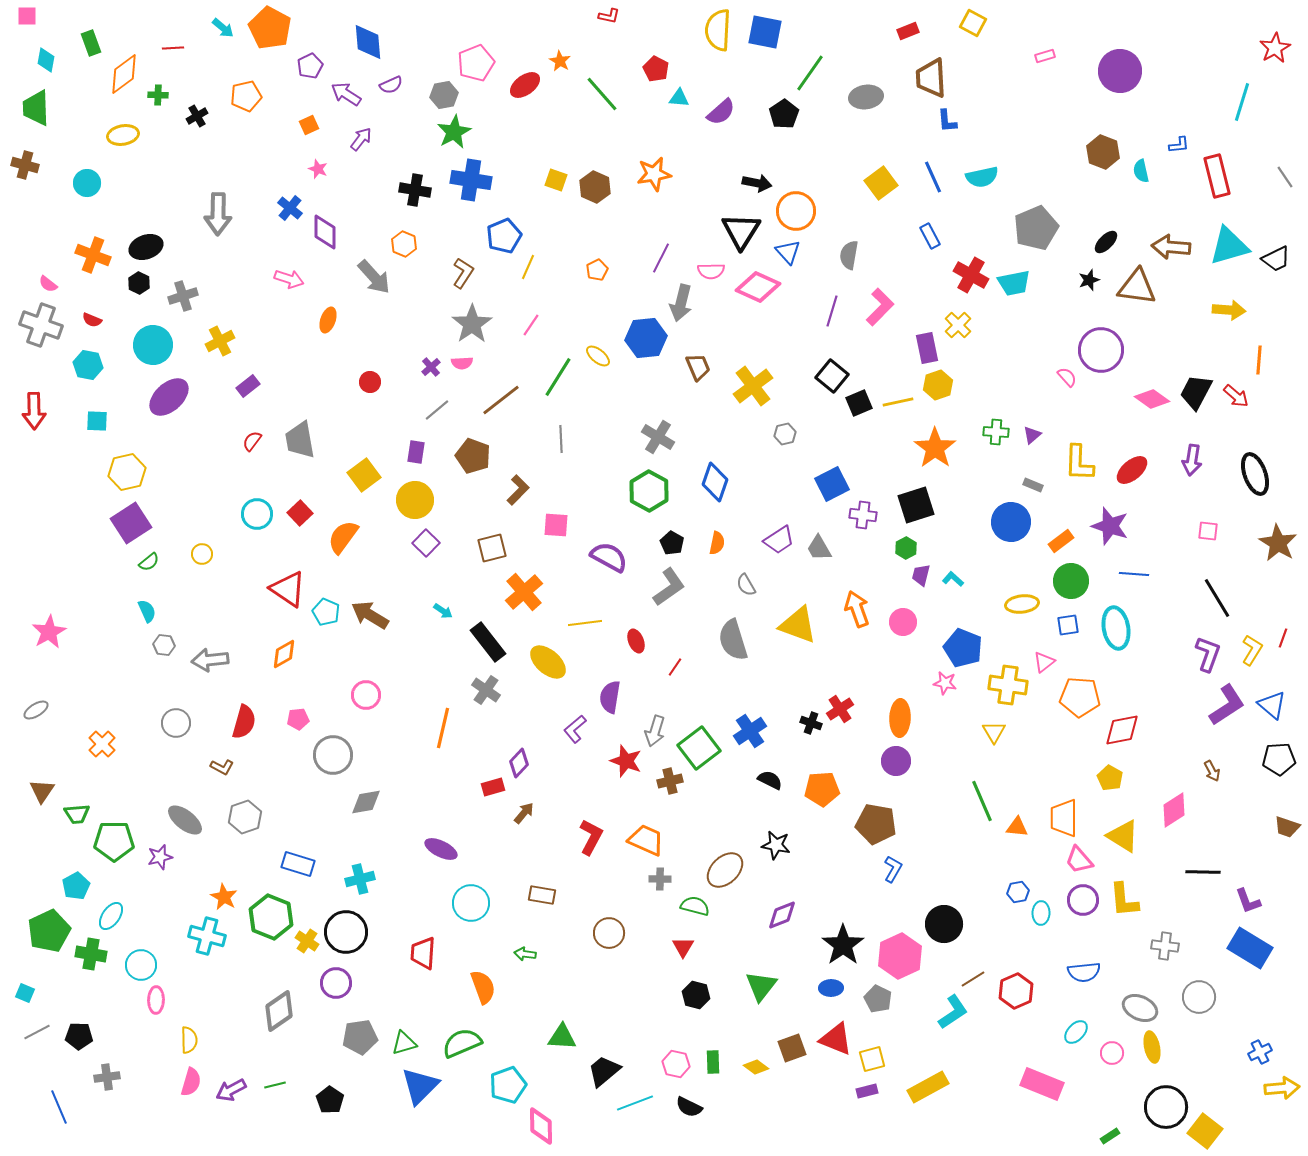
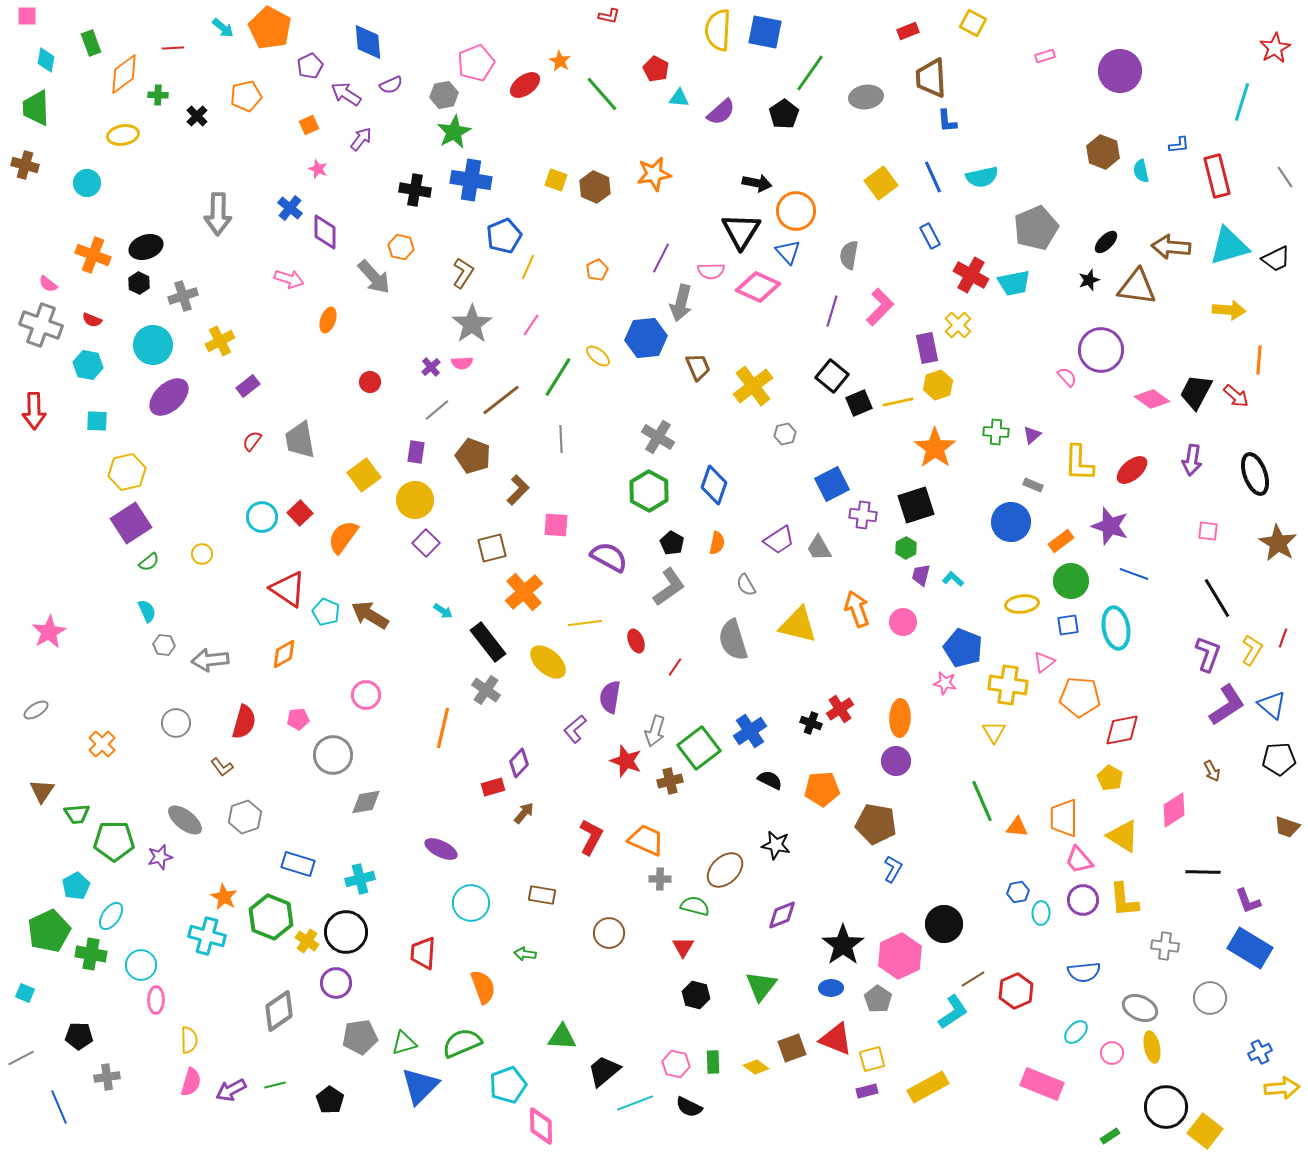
black cross at (197, 116): rotated 15 degrees counterclockwise
orange hexagon at (404, 244): moved 3 px left, 3 px down; rotated 10 degrees counterclockwise
blue diamond at (715, 482): moved 1 px left, 3 px down
cyan circle at (257, 514): moved 5 px right, 3 px down
blue line at (1134, 574): rotated 16 degrees clockwise
yellow triangle at (798, 625): rotated 6 degrees counterclockwise
brown L-shape at (222, 767): rotated 25 degrees clockwise
gray circle at (1199, 997): moved 11 px right, 1 px down
gray pentagon at (878, 999): rotated 8 degrees clockwise
gray line at (37, 1032): moved 16 px left, 26 px down
